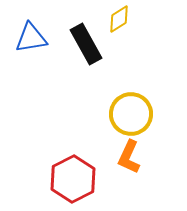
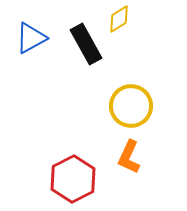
blue triangle: rotated 20 degrees counterclockwise
yellow circle: moved 8 px up
